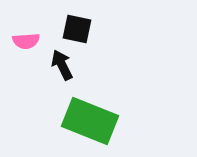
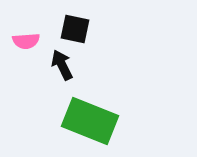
black square: moved 2 px left
